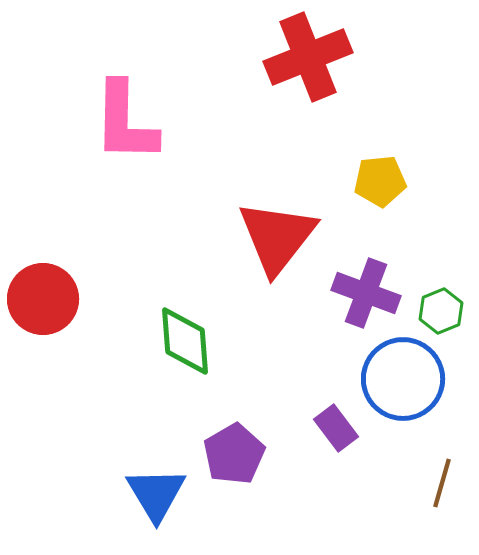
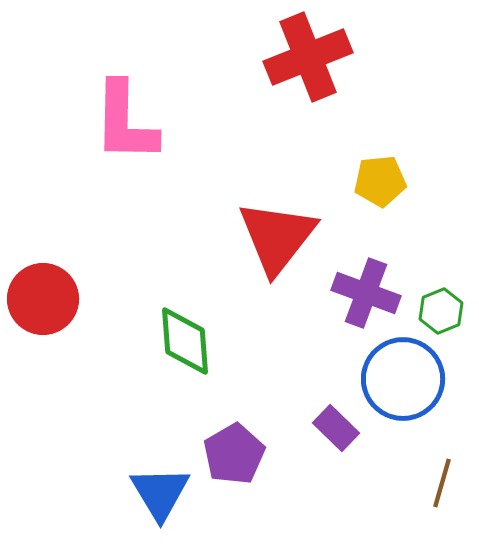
purple rectangle: rotated 9 degrees counterclockwise
blue triangle: moved 4 px right, 1 px up
